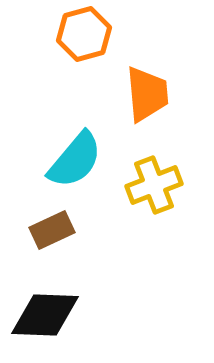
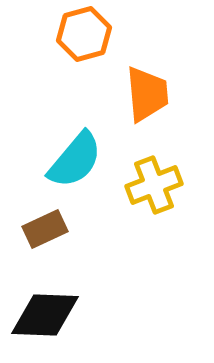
brown rectangle: moved 7 px left, 1 px up
